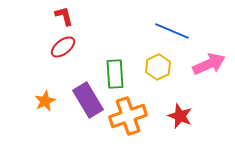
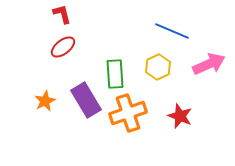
red L-shape: moved 2 px left, 2 px up
purple rectangle: moved 2 px left
orange cross: moved 3 px up
